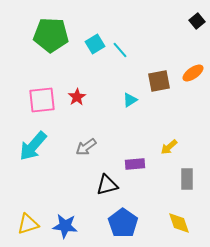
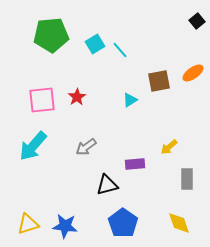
green pentagon: rotated 8 degrees counterclockwise
